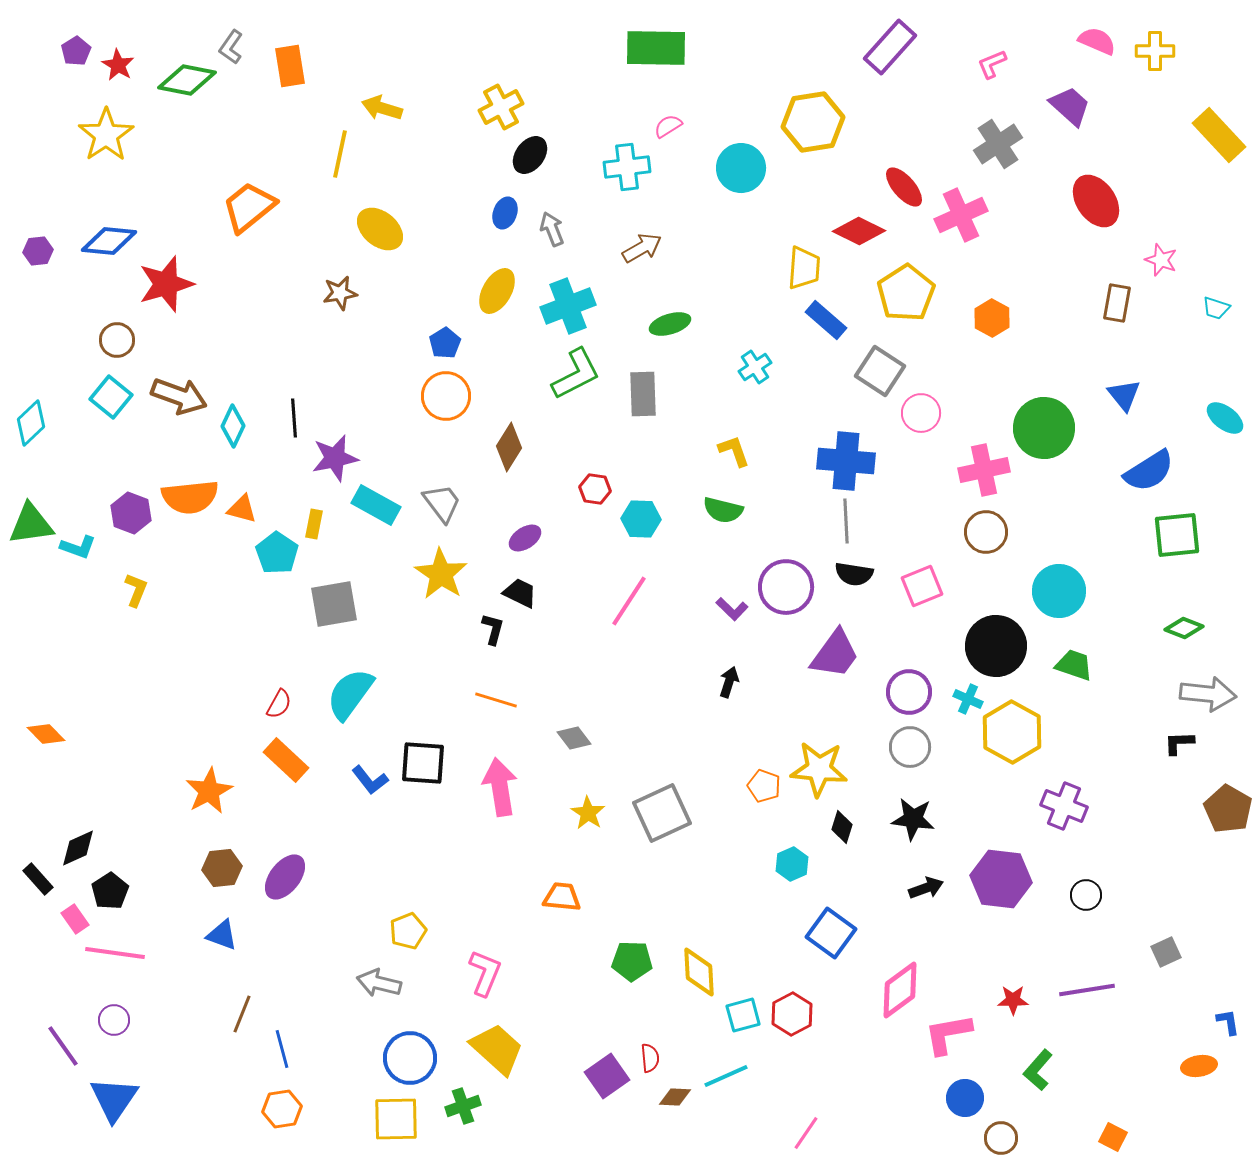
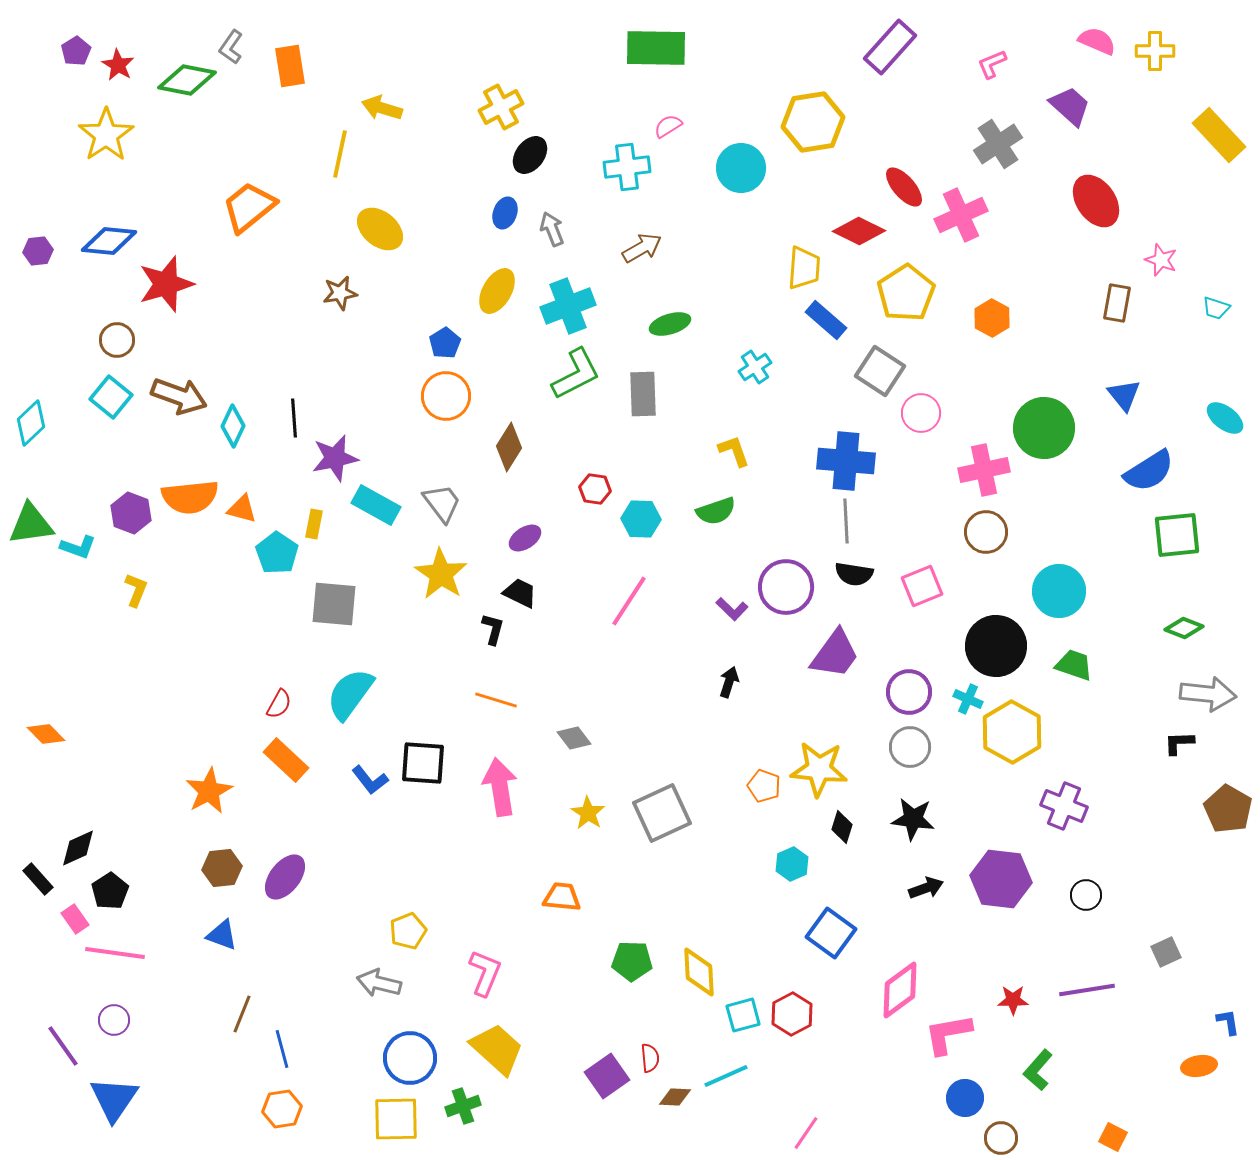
green semicircle at (723, 510): moved 7 px left, 1 px down; rotated 33 degrees counterclockwise
gray square at (334, 604): rotated 15 degrees clockwise
